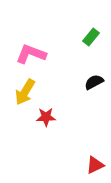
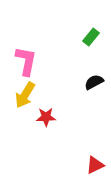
pink L-shape: moved 5 px left, 7 px down; rotated 80 degrees clockwise
yellow arrow: moved 3 px down
